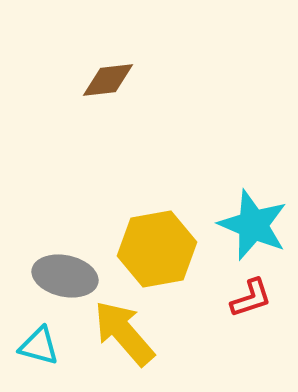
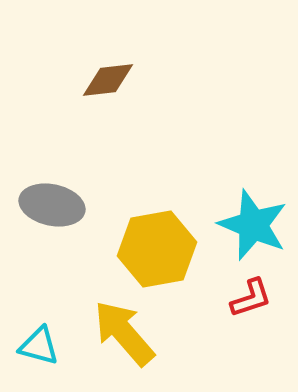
gray ellipse: moved 13 px left, 71 px up
